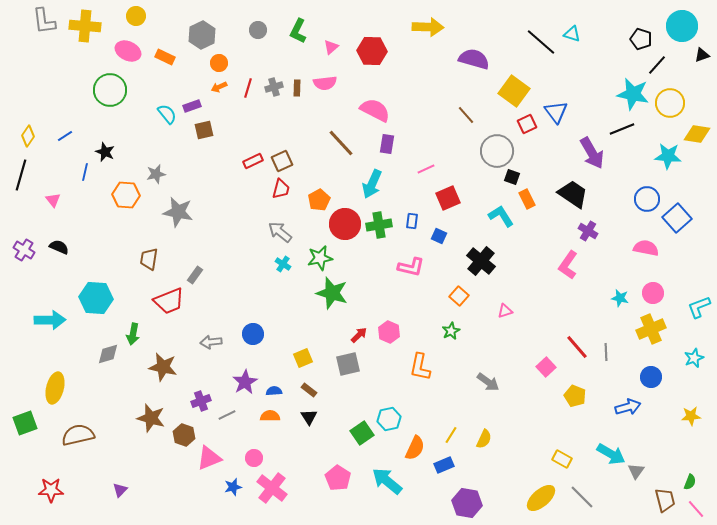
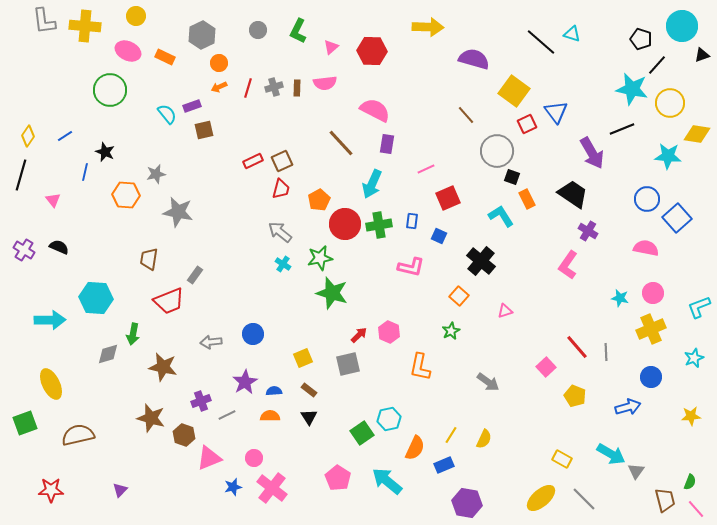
cyan star at (633, 94): moved 1 px left, 5 px up
yellow ellipse at (55, 388): moved 4 px left, 4 px up; rotated 40 degrees counterclockwise
gray line at (582, 497): moved 2 px right, 2 px down
